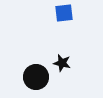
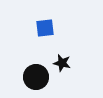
blue square: moved 19 px left, 15 px down
